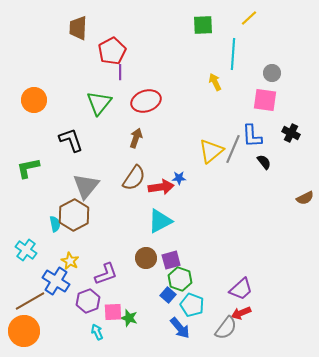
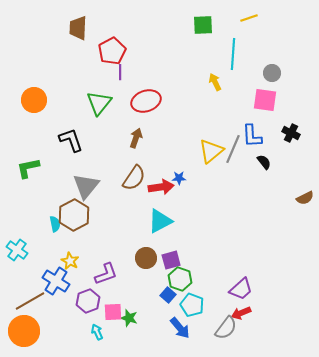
yellow line at (249, 18): rotated 24 degrees clockwise
cyan cross at (26, 250): moved 9 px left
